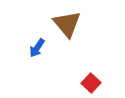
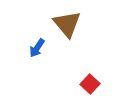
red square: moved 1 px left, 1 px down
